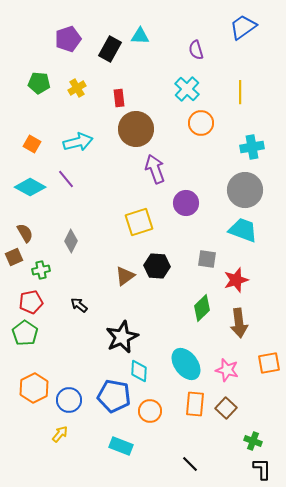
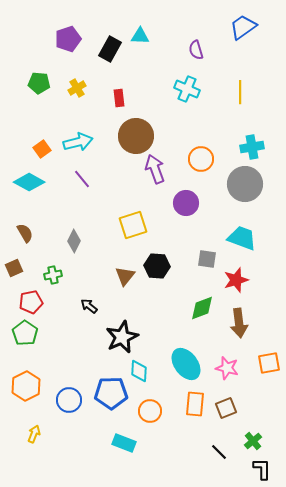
cyan cross at (187, 89): rotated 20 degrees counterclockwise
orange circle at (201, 123): moved 36 px down
brown circle at (136, 129): moved 7 px down
orange square at (32, 144): moved 10 px right, 5 px down; rotated 24 degrees clockwise
purple line at (66, 179): moved 16 px right
cyan diamond at (30, 187): moved 1 px left, 5 px up
gray circle at (245, 190): moved 6 px up
yellow square at (139, 222): moved 6 px left, 3 px down
cyan trapezoid at (243, 230): moved 1 px left, 8 px down
gray diamond at (71, 241): moved 3 px right
brown square at (14, 257): moved 11 px down
green cross at (41, 270): moved 12 px right, 5 px down
brown triangle at (125, 276): rotated 15 degrees counterclockwise
black arrow at (79, 305): moved 10 px right, 1 px down
green diamond at (202, 308): rotated 24 degrees clockwise
pink star at (227, 370): moved 2 px up
orange hexagon at (34, 388): moved 8 px left, 2 px up
blue pentagon at (114, 396): moved 3 px left, 3 px up; rotated 12 degrees counterclockwise
brown square at (226, 408): rotated 25 degrees clockwise
yellow arrow at (60, 434): moved 26 px left; rotated 18 degrees counterclockwise
green cross at (253, 441): rotated 30 degrees clockwise
cyan rectangle at (121, 446): moved 3 px right, 3 px up
black line at (190, 464): moved 29 px right, 12 px up
